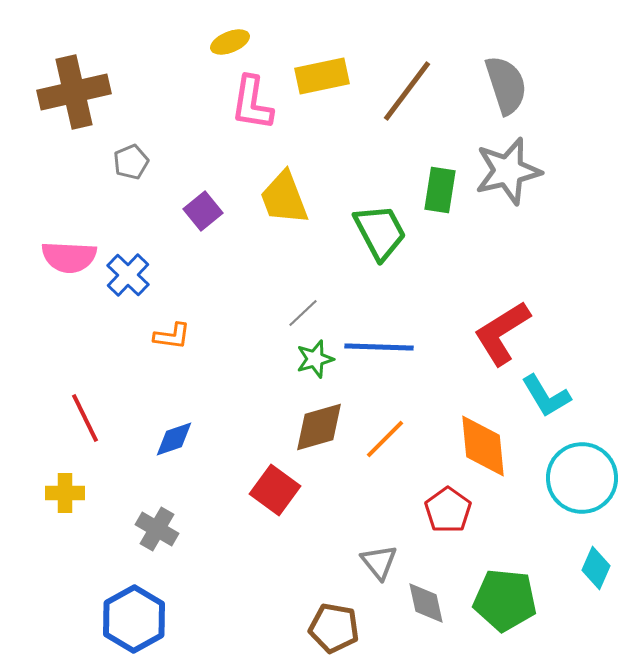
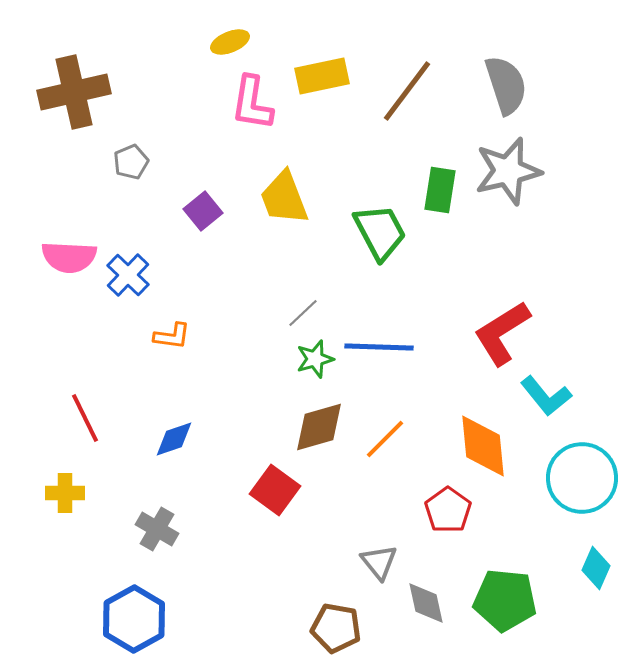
cyan L-shape: rotated 8 degrees counterclockwise
brown pentagon: moved 2 px right
